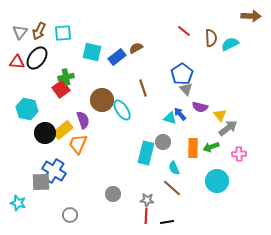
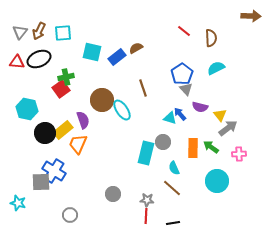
cyan semicircle at (230, 44): moved 14 px left, 24 px down
black ellipse at (37, 58): moved 2 px right, 1 px down; rotated 30 degrees clockwise
green arrow at (211, 147): rotated 56 degrees clockwise
black line at (167, 222): moved 6 px right, 1 px down
